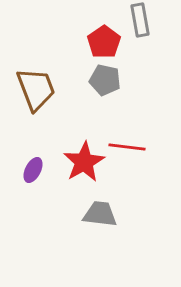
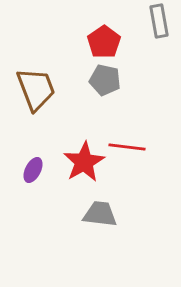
gray rectangle: moved 19 px right, 1 px down
